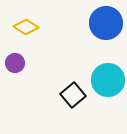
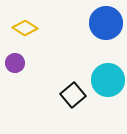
yellow diamond: moved 1 px left, 1 px down
